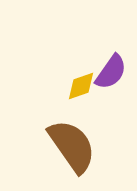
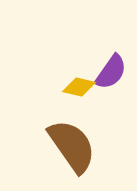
yellow diamond: moved 2 px left, 1 px down; rotated 32 degrees clockwise
